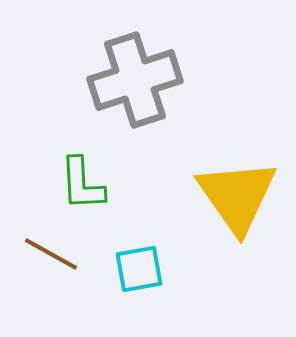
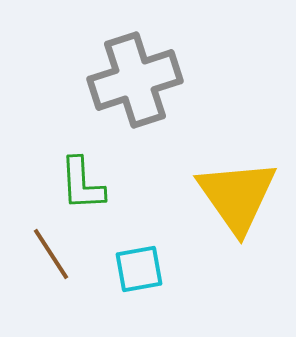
brown line: rotated 28 degrees clockwise
